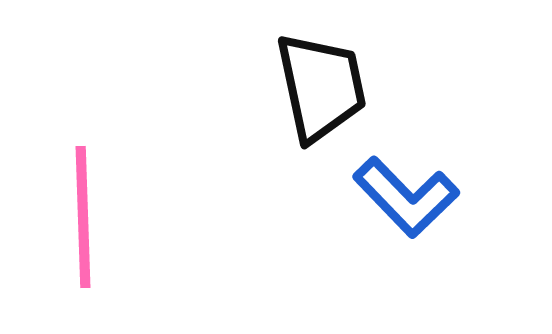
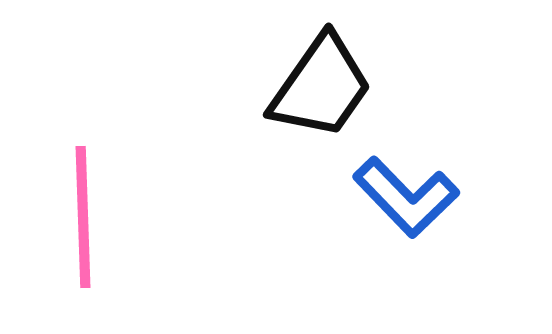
black trapezoid: rotated 47 degrees clockwise
